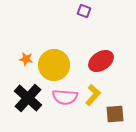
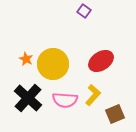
purple square: rotated 16 degrees clockwise
orange star: rotated 16 degrees clockwise
yellow circle: moved 1 px left, 1 px up
pink semicircle: moved 3 px down
brown square: rotated 18 degrees counterclockwise
